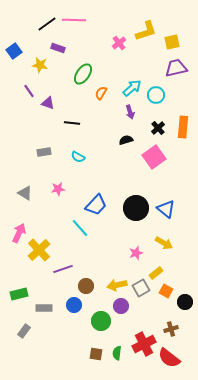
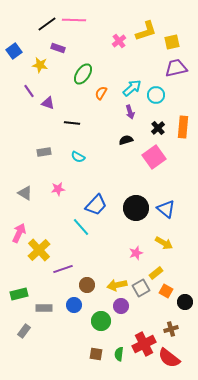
pink cross at (119, 43): moved 2 px up
cyan line at (80, 228): moved 1 px right, 1 px up
brown circle at (86, 286): moved 1 px right, 1 px up
green semicircle at (117, 353): moved 2 px right, 1 px down
